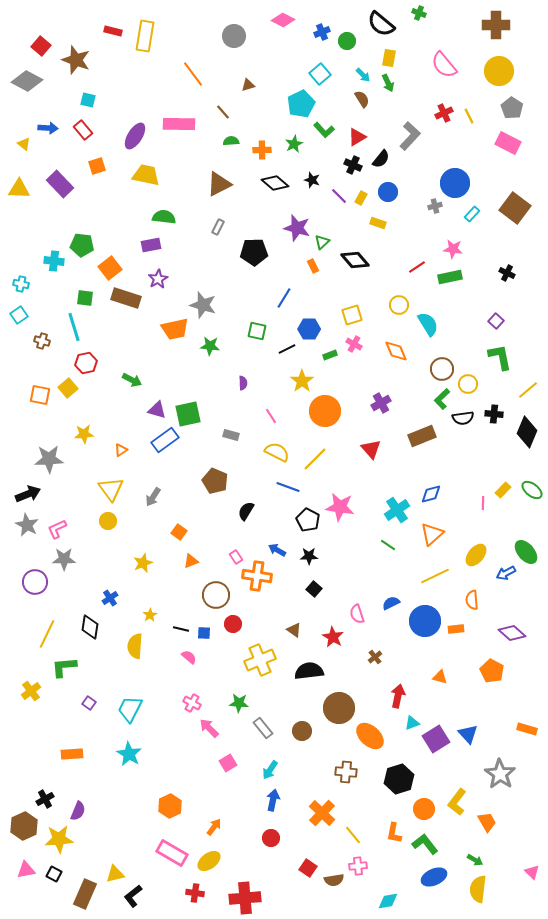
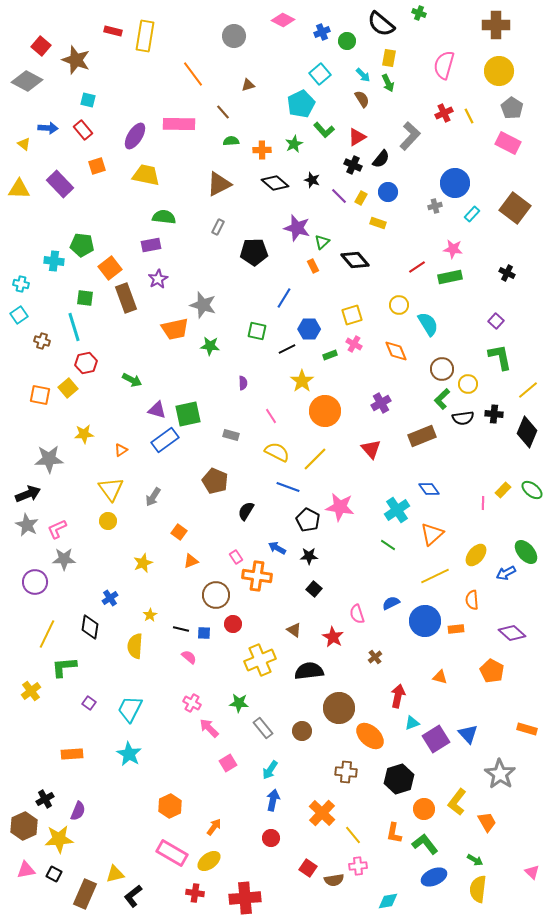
pink semicircle at (444, 65): rotated 56 degrees clockwise
brown rectangle at (126, 298): rotated 52 degrees clockwise
blue diamond at (431, 494): moved 2 px left, 5 px up; rotated 70 degrees clockwise
blue arrow at (277, 550): moved 2 px up
